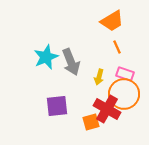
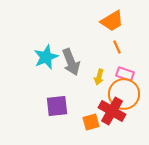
red cross: moved 5 px right, 2 px down
